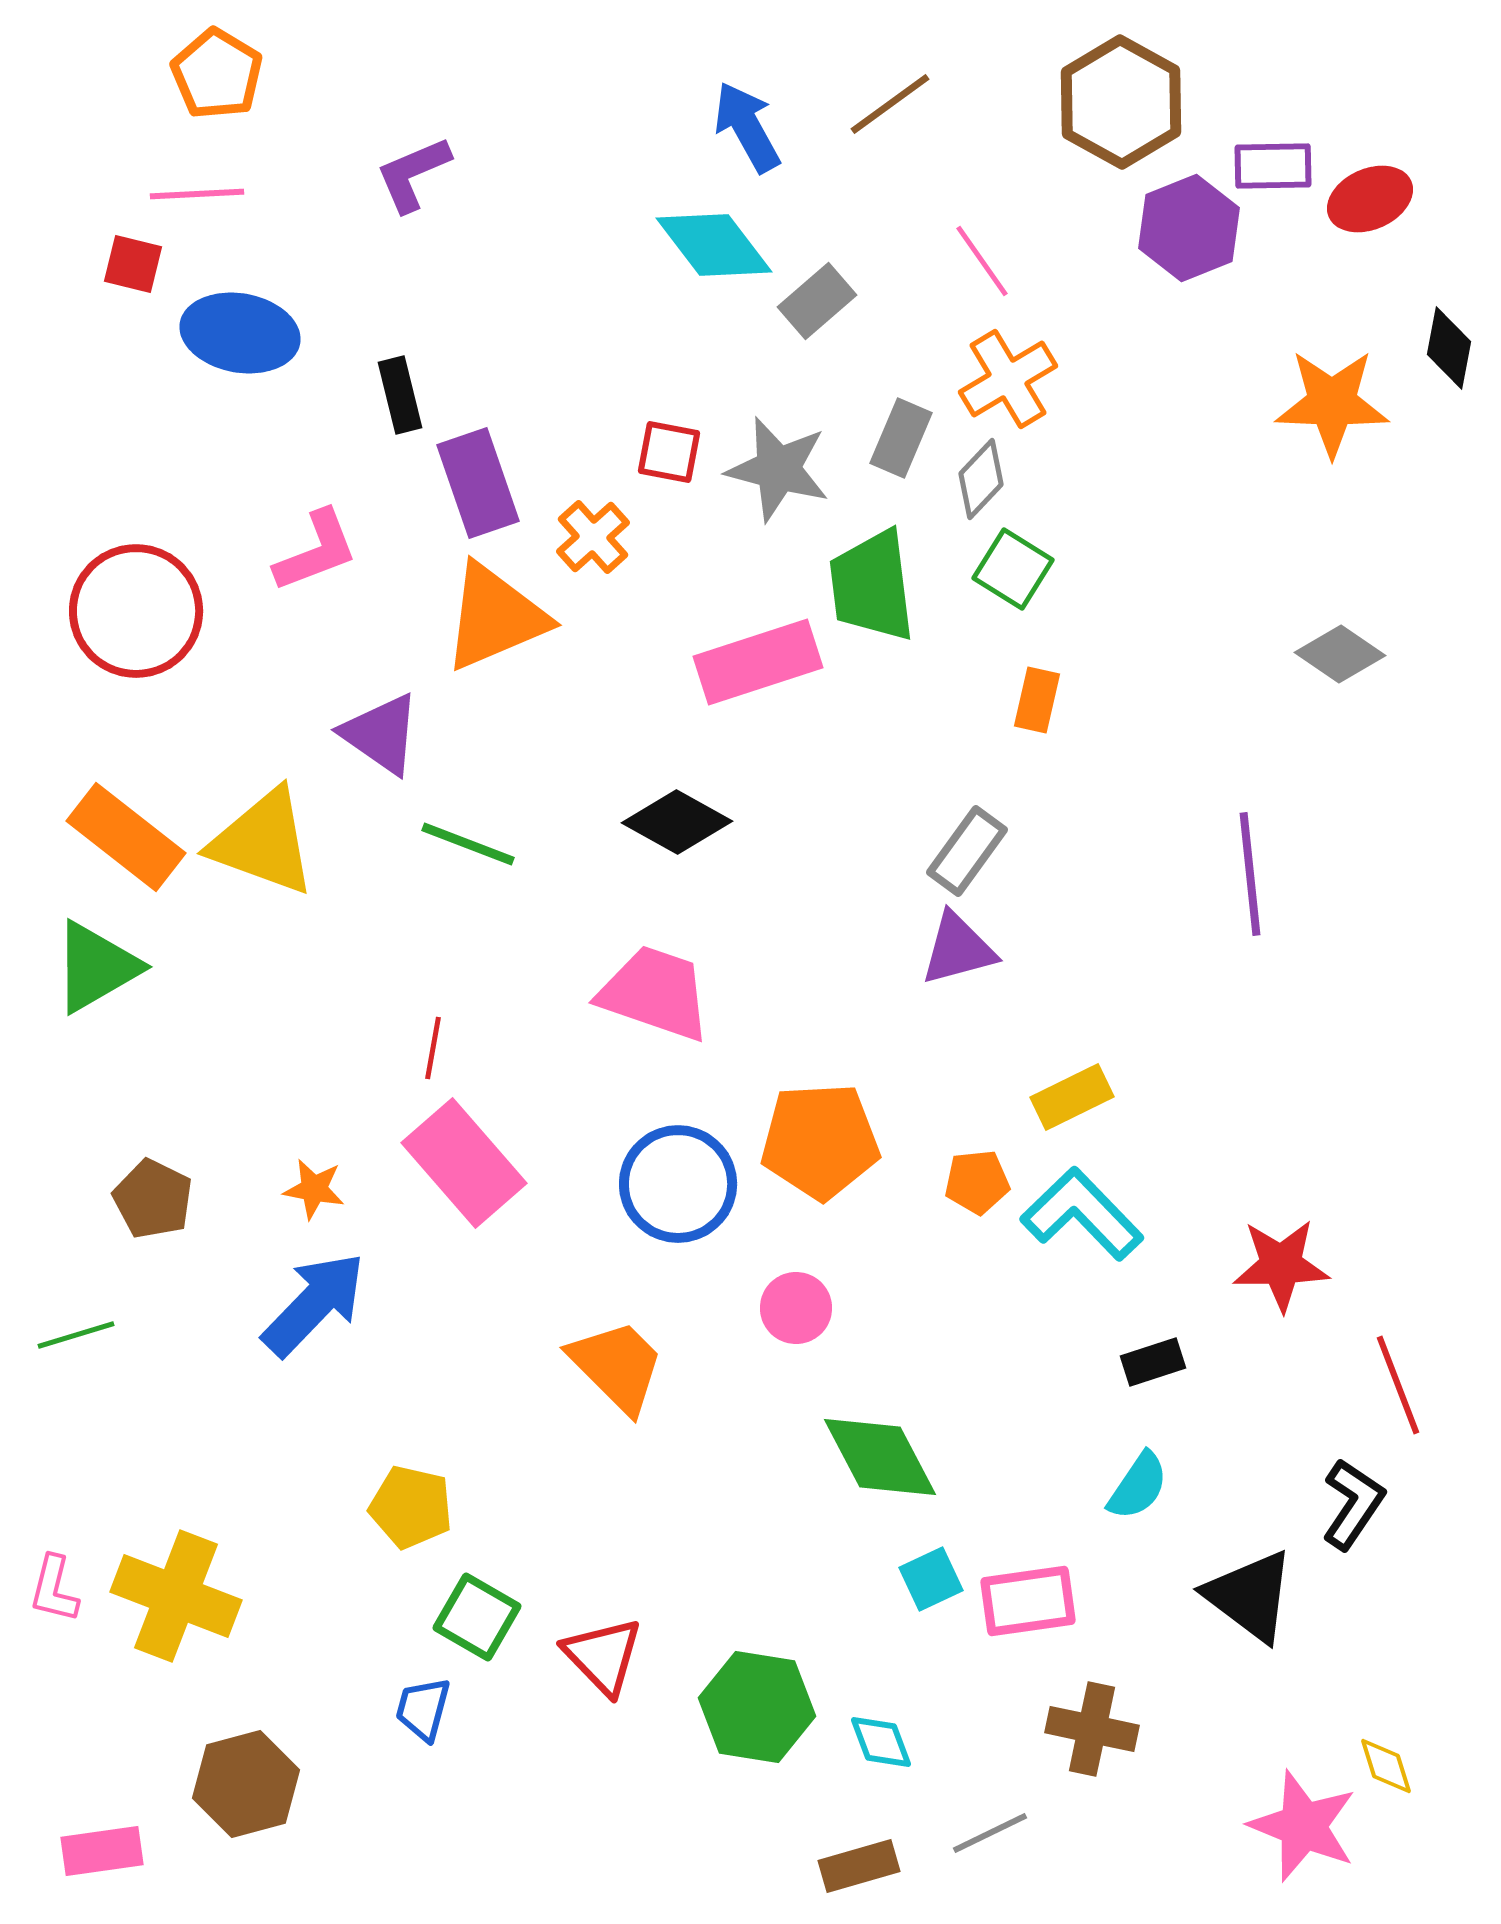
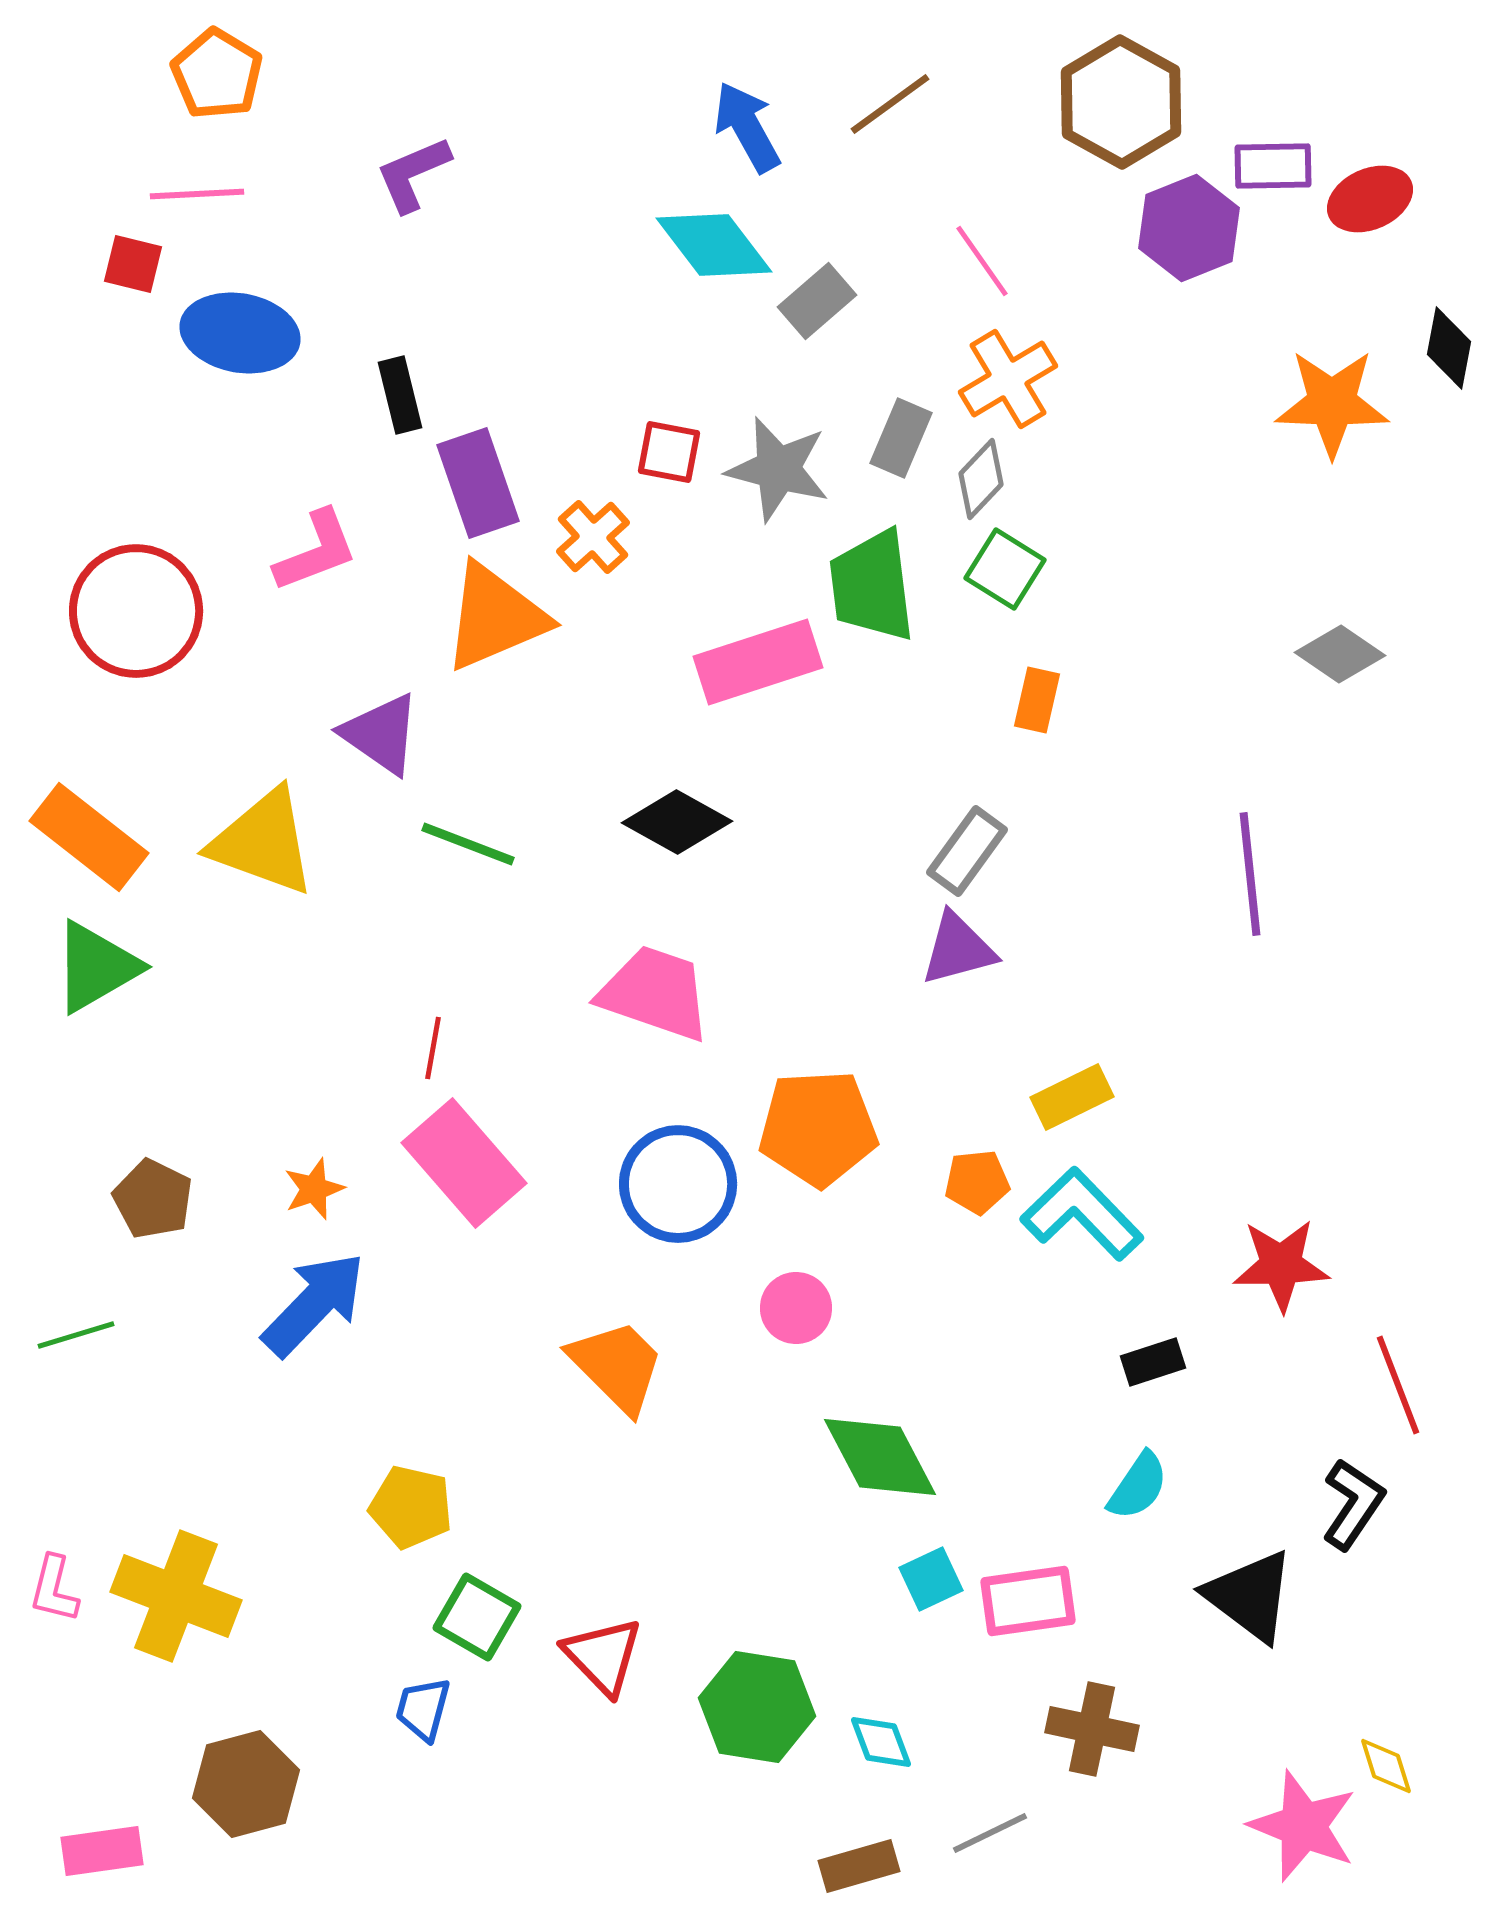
green square at (1013, 569): moved 8 px left
orange rectangle at (126, 837): moved 37 px left
orange pentagon at (820, 1141): moved 2 px left, 13 px up
orange star at (314, 1189): rotated 30 degrees counterclockwise
